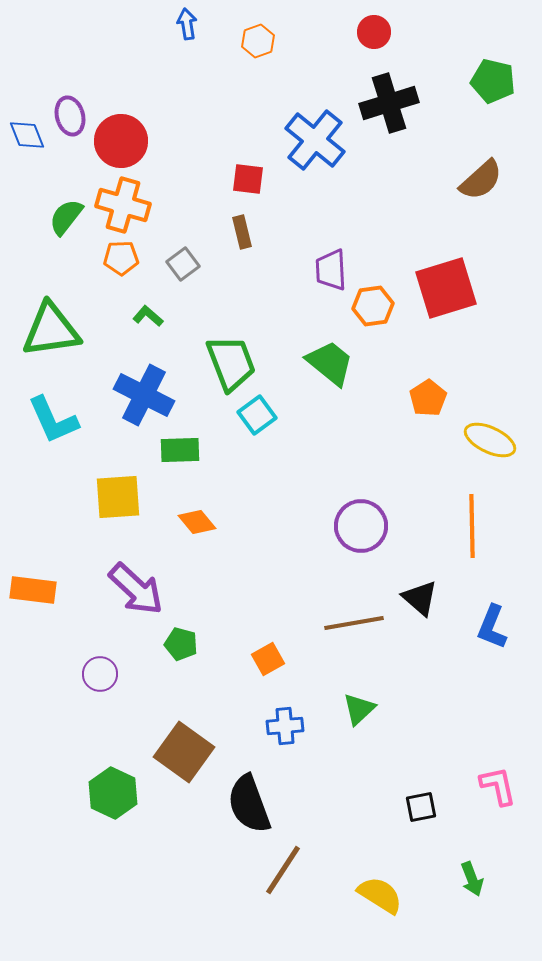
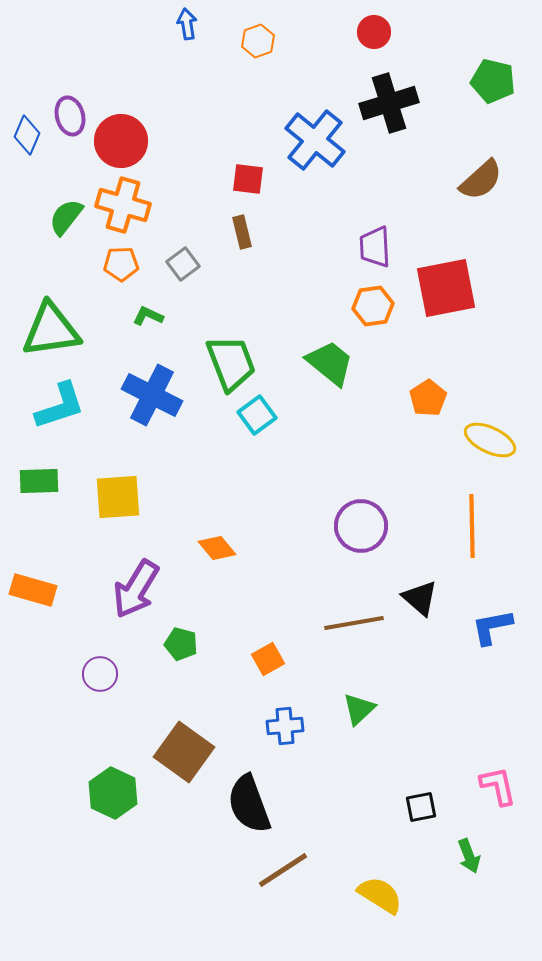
blue diamond at (27, 135): rotated 45 degrees clockwise
orange pentagon at (121, 258): moved 6 px down
purple trapezoid at (331, 270): moved 44 px right, 23 px up
red square at (446, 288): rotated 6 degrees clockwise
green L-shape at (148, 316): rotated 16 degrees counterclockwise
blue cross at (144, 395): moved 8 px right
cyan L-shape at (53, 420): moved 7 px right, 14 px up; rotated 84 degrees counterclockwise
green rectangle at (180, 450): moved 141 px left, 31 px down
orange diamond at (197, 522): moved 20 px right, 26 px down
purple arrow at (136, 589): rotated 78 degrees clockwise
orange rectangle at (33, 590): rotated 9 degrees clockwise
blue L-shape at (492, 627): rotated 57 degrees clockwise
brown line at (283, 870): rotated 24 degrees clockwise
green arrow at (472, 879): moved 3 px left, 23 px up
